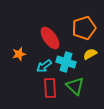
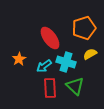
orange star: moved 5 px down; rotated 16 degrees counterclockwise
